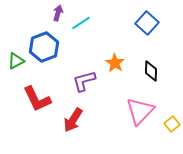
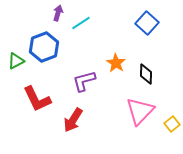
orange star: moved 1 px right
black diamond: moved 5 px left, 3 px down
